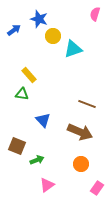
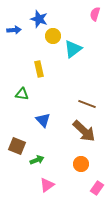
blue arrow: rotated 32 degrees clockwise
cyan triangle: rotated 18 degrees counterclockwise
yellow rectangle: moved 10 px right, 6 px up; rotated 28 degrees clockwise
brown arrow: moved 4 px right, 1 px up; rotated 20 degrees clockwise
